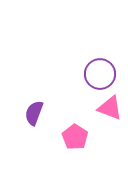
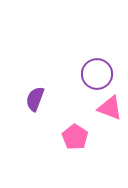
purple circle: moved 3 px left
purple semicircle: moved 1 px right, 14 px up
